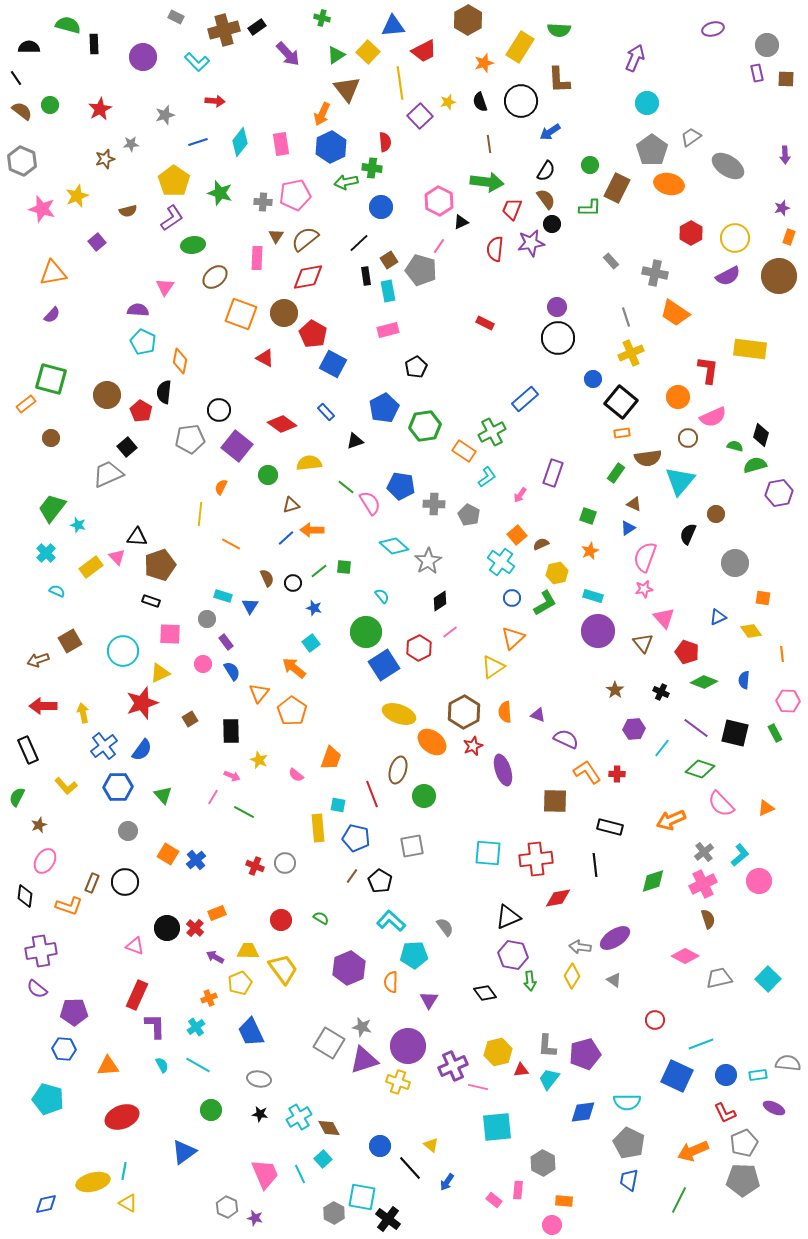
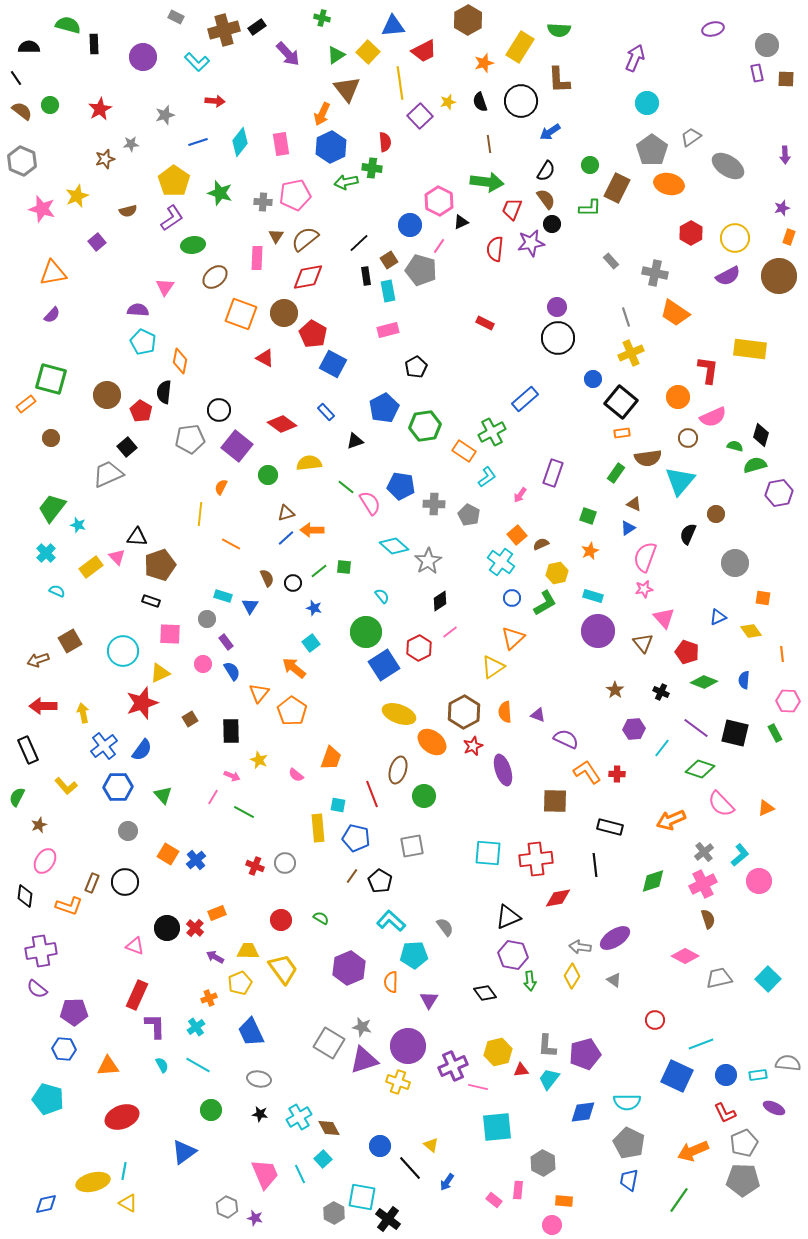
blue circle at (381, 207): moved 29 px right, 18 px down
brown triangle at (291, 505): moved 5 px left, 8 px down
green line at (679, 1200): rotated 8 degrees clockwise
